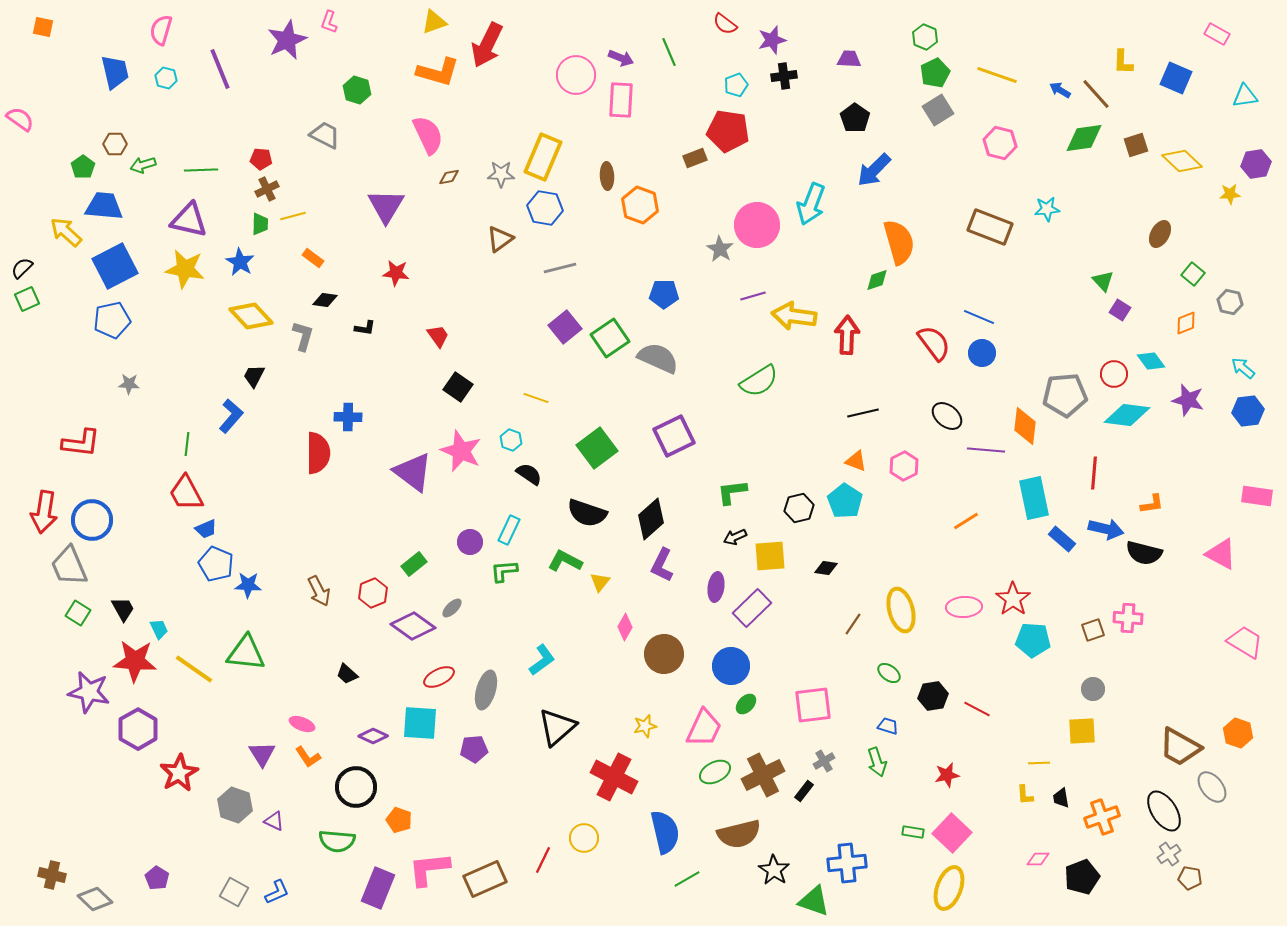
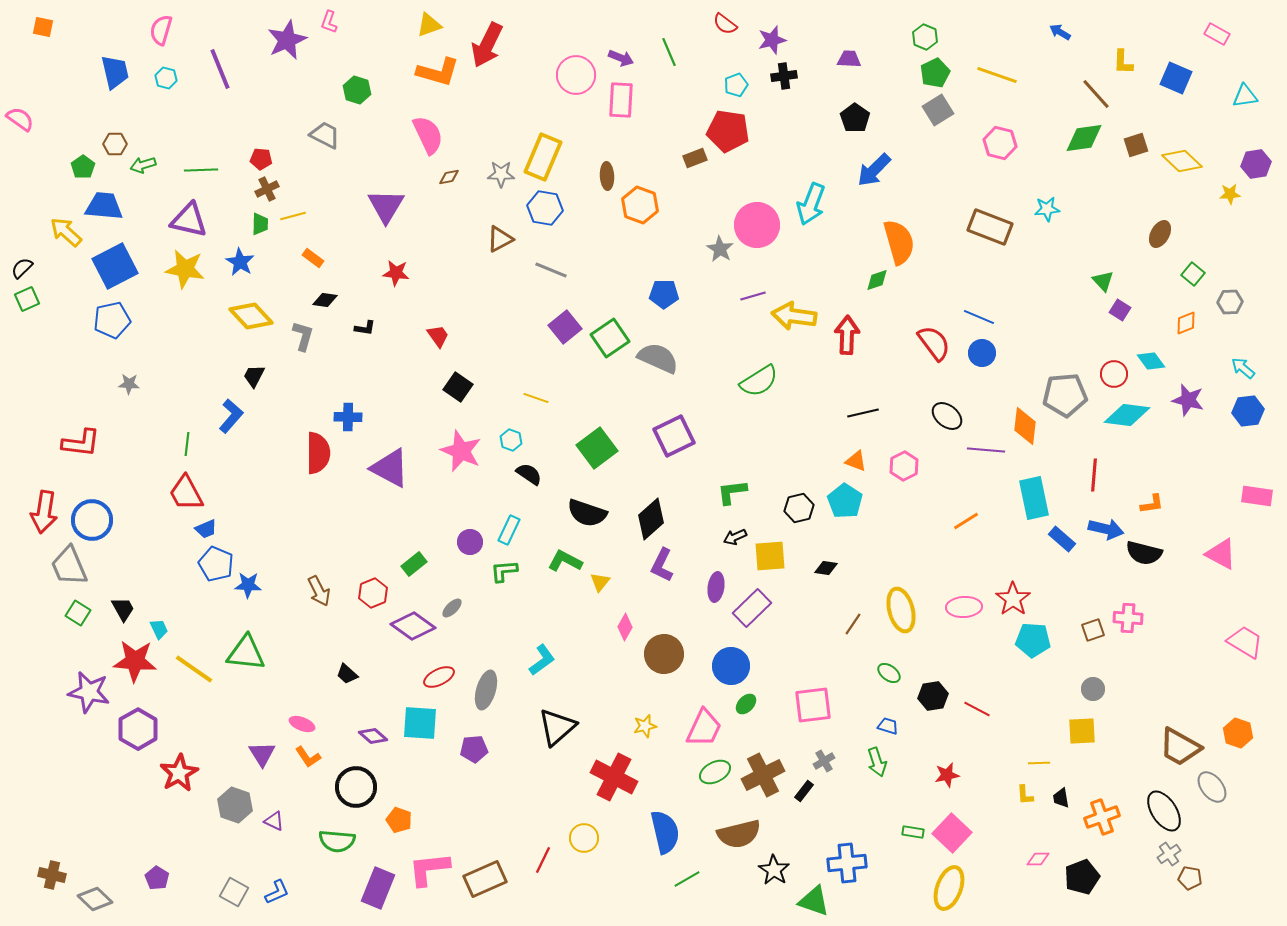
yellow triangle at (434, 22): moved 5 px left, 3 px down
blue arrow at (1060, 90): moved 58 px up
brown triangle at (500, 239): rotated 8 degrees clockwise
gray line at (560, 268): moved 9 px left, 2 px down; rotated 36 degrees clockwise
gray hexagon at (1230, 302): rotated 15 degrees counterclockwise
purple triangle at (413, 472): moved 23 px left, 4 px up; rotated 9 degrees counterclockwise
red line at (1094, 473): moved 2 px down
purple diamond at (373, 736): rotated 16 degrees clockwise
